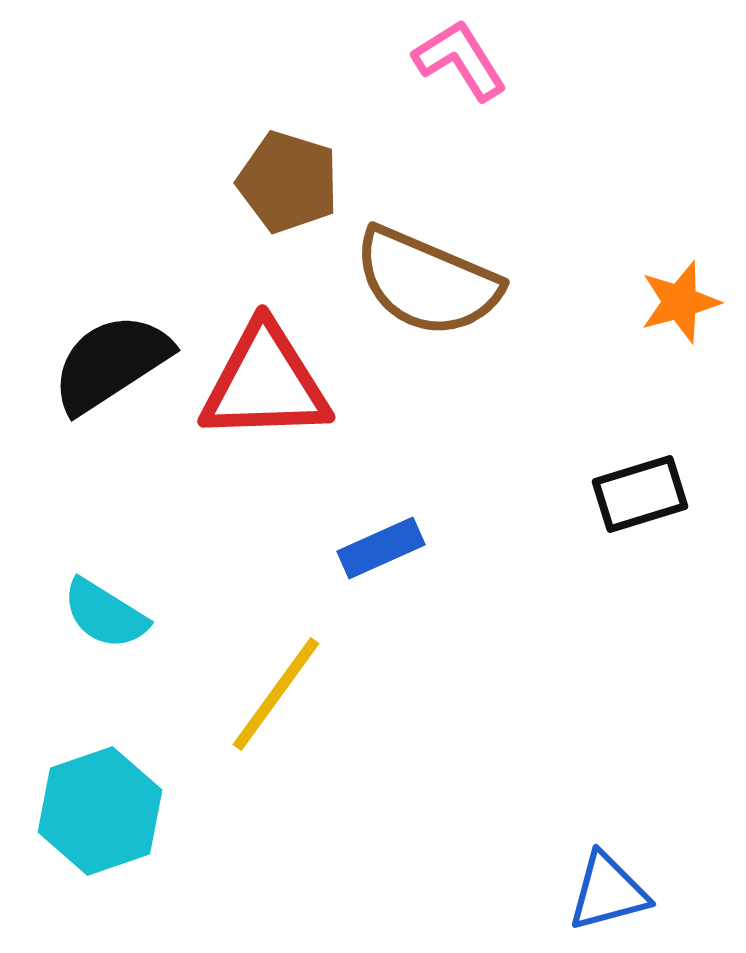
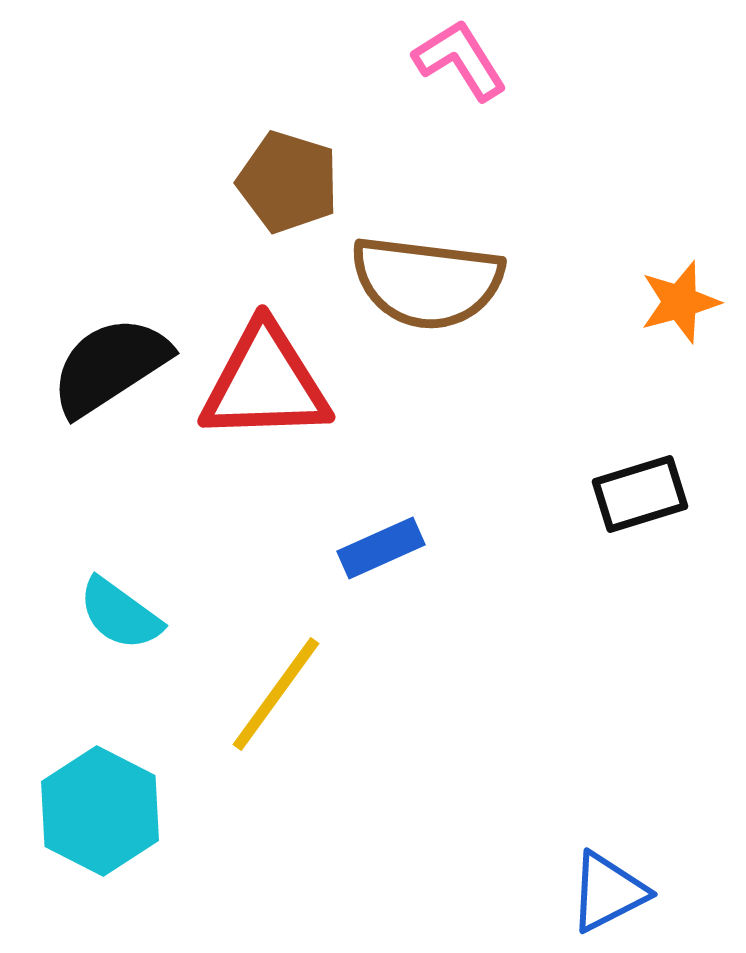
brown semicircle: rotated 16 degrees counterclockwise
black semicircle: moved 1 px left, 3 px down
cyan semicircle: moved 15 px right; rotated 4 degrees clockwise
cyan hexagon: rotated 14 degrees counterclockwise
blue triangle: rotated 12 degrees counterclockwise
